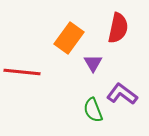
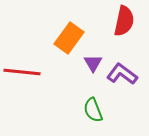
red semicircle: moved 6 px right, 7 px up
purple L-shape: moved 20 px up
